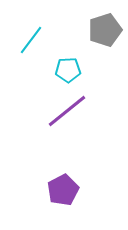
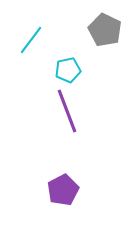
gray pentagon: rotated 28 degrees counterclockwise
cyan pentagon: rotated 10 degrees counterclockwise
purple line: rotated 72 degrees counterclockwise
